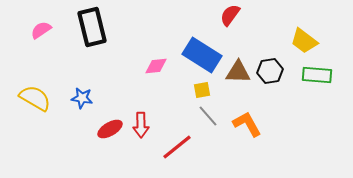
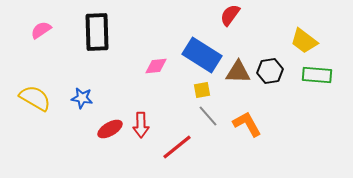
black rectangle: moved 5 px right, 5 px down; rotated 12 degrees clockwise
